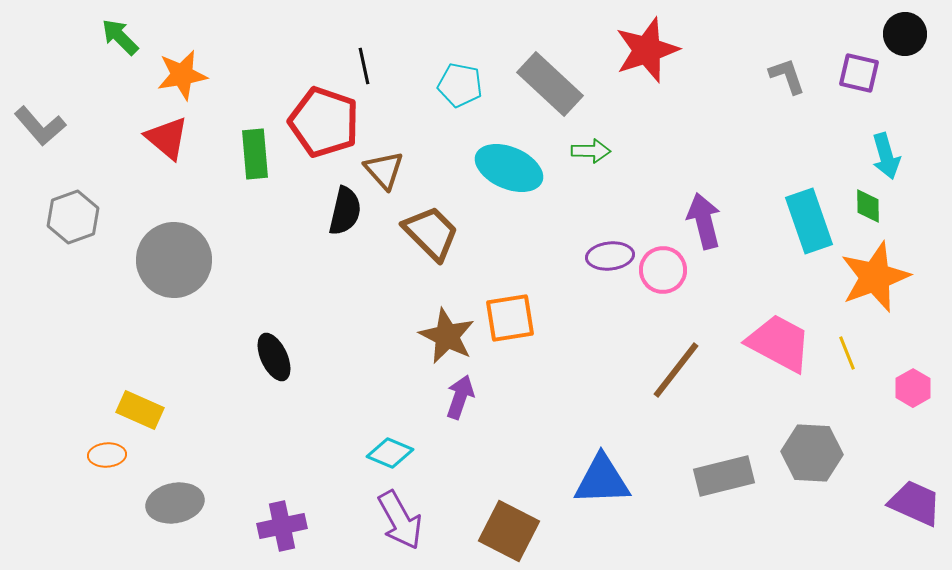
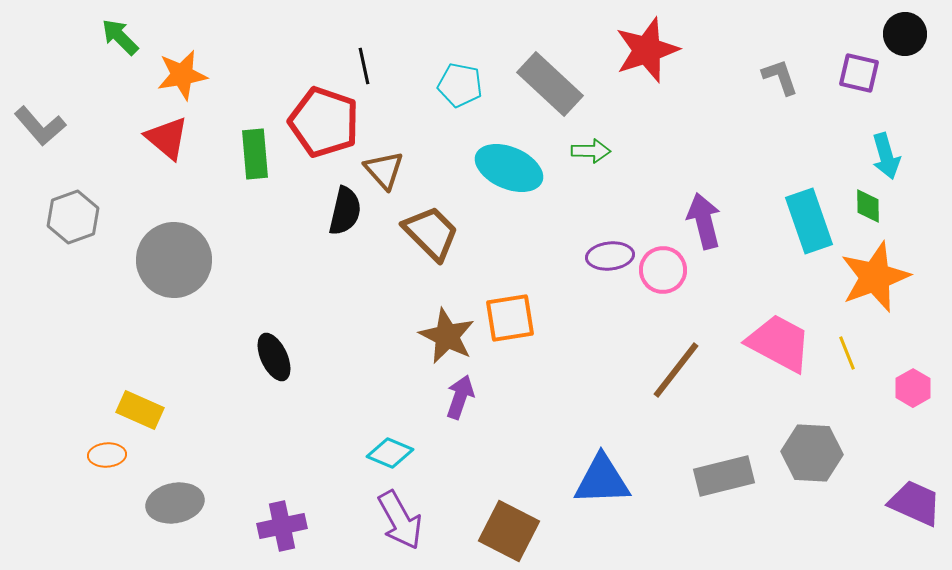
gray L-shape at (787, 76): moved 7 px left, 1 px down
